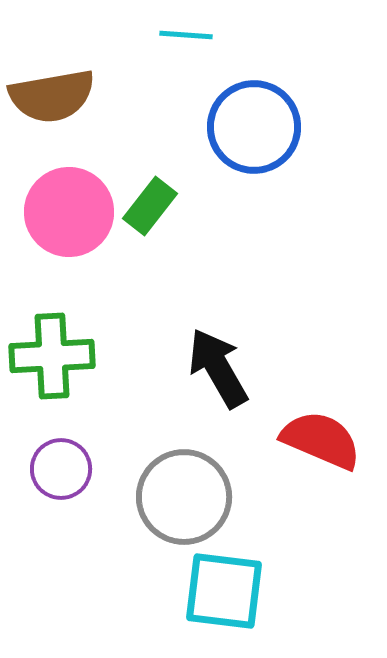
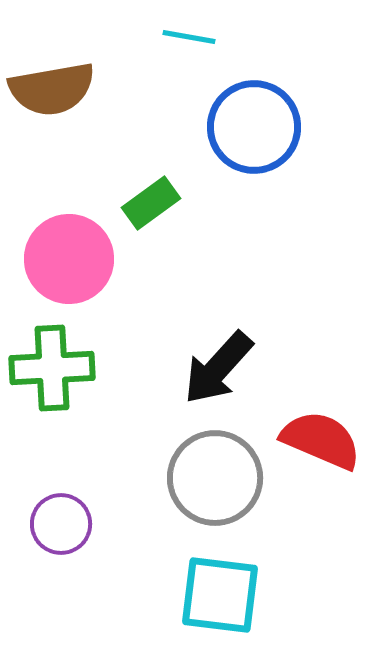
cyan line: moved 3 px right, 2 px down; rotated 6 degrees clockwise
brown semicircle: moved 7 px up
green rectangle: moved 1 px right, 3 px up; rotated 16 degrees clockwise
pink circle: moved 47 px down
green cross: moved 12 px down
black arrow: rotated 108 degrees counterclockwise
purple circle: moved 55 px down
gray circle: moved 31 px right, 19 px up
cyan square: moved 4 px left, 4 px down
